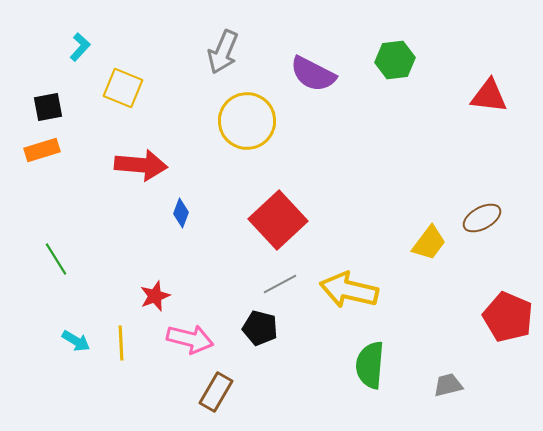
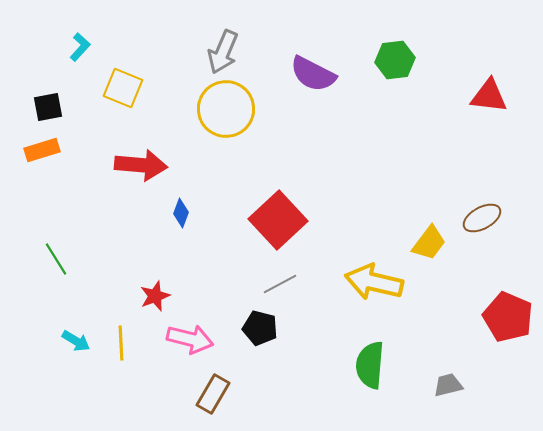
yellow circle: moved 21 px left, 12 px up
yellow arrow: moved 25 px right, 8 px up
brown rectangle: moved 3 px left, 2 px down
